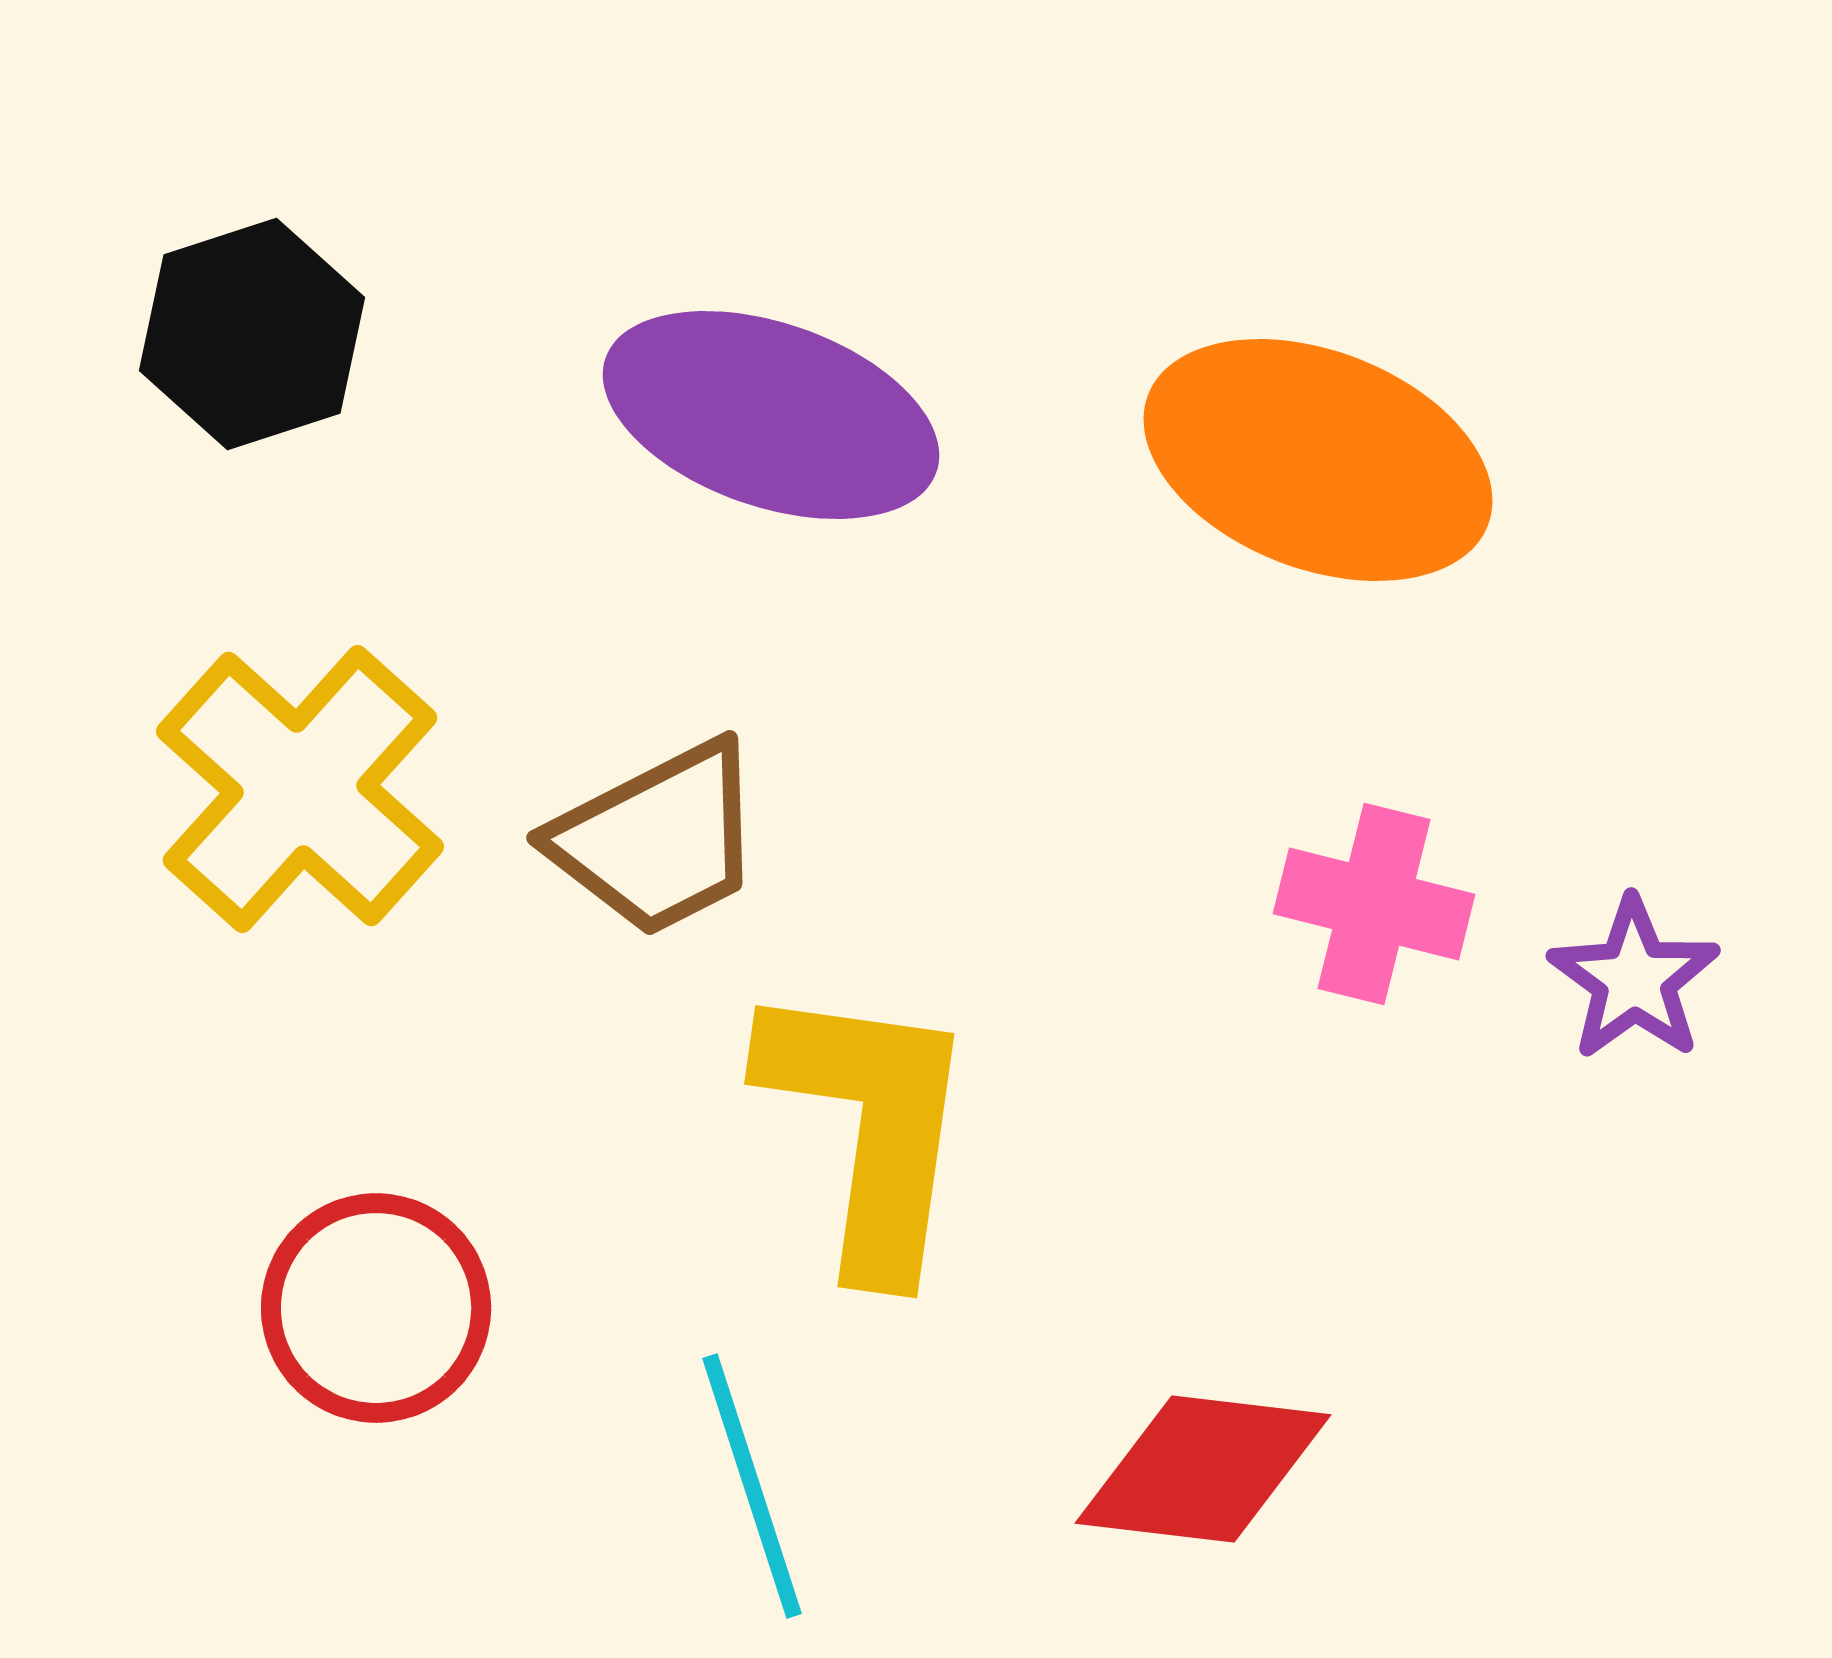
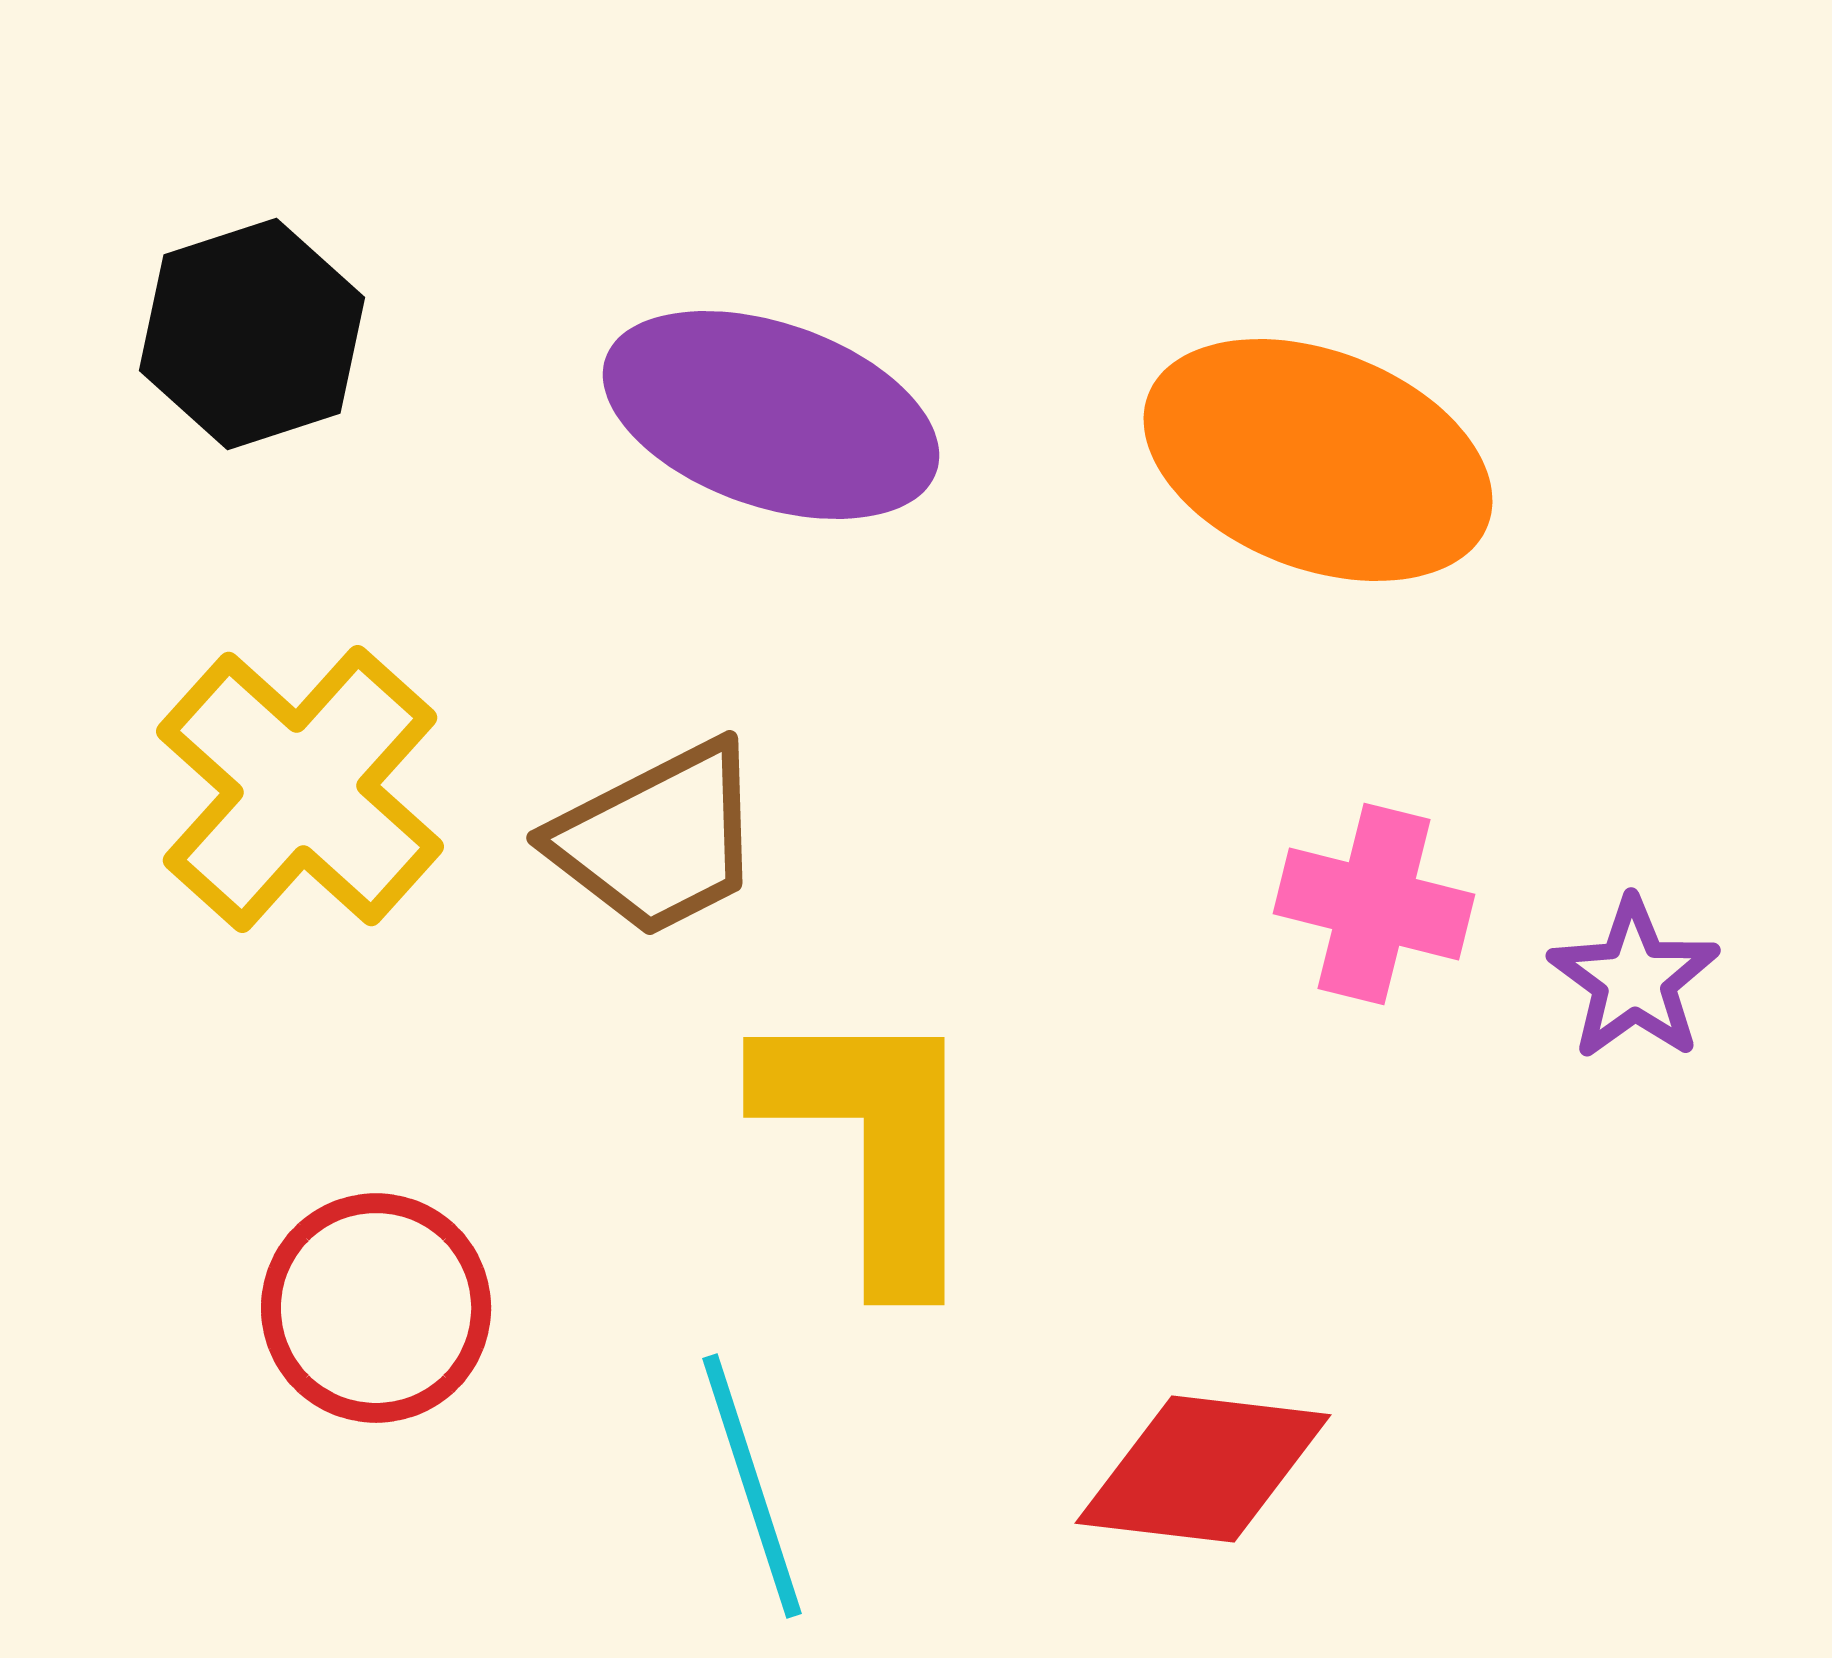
yellow L-shape: moved 4 px right, 15 px down; rotated 8 degrees counterclockwise
